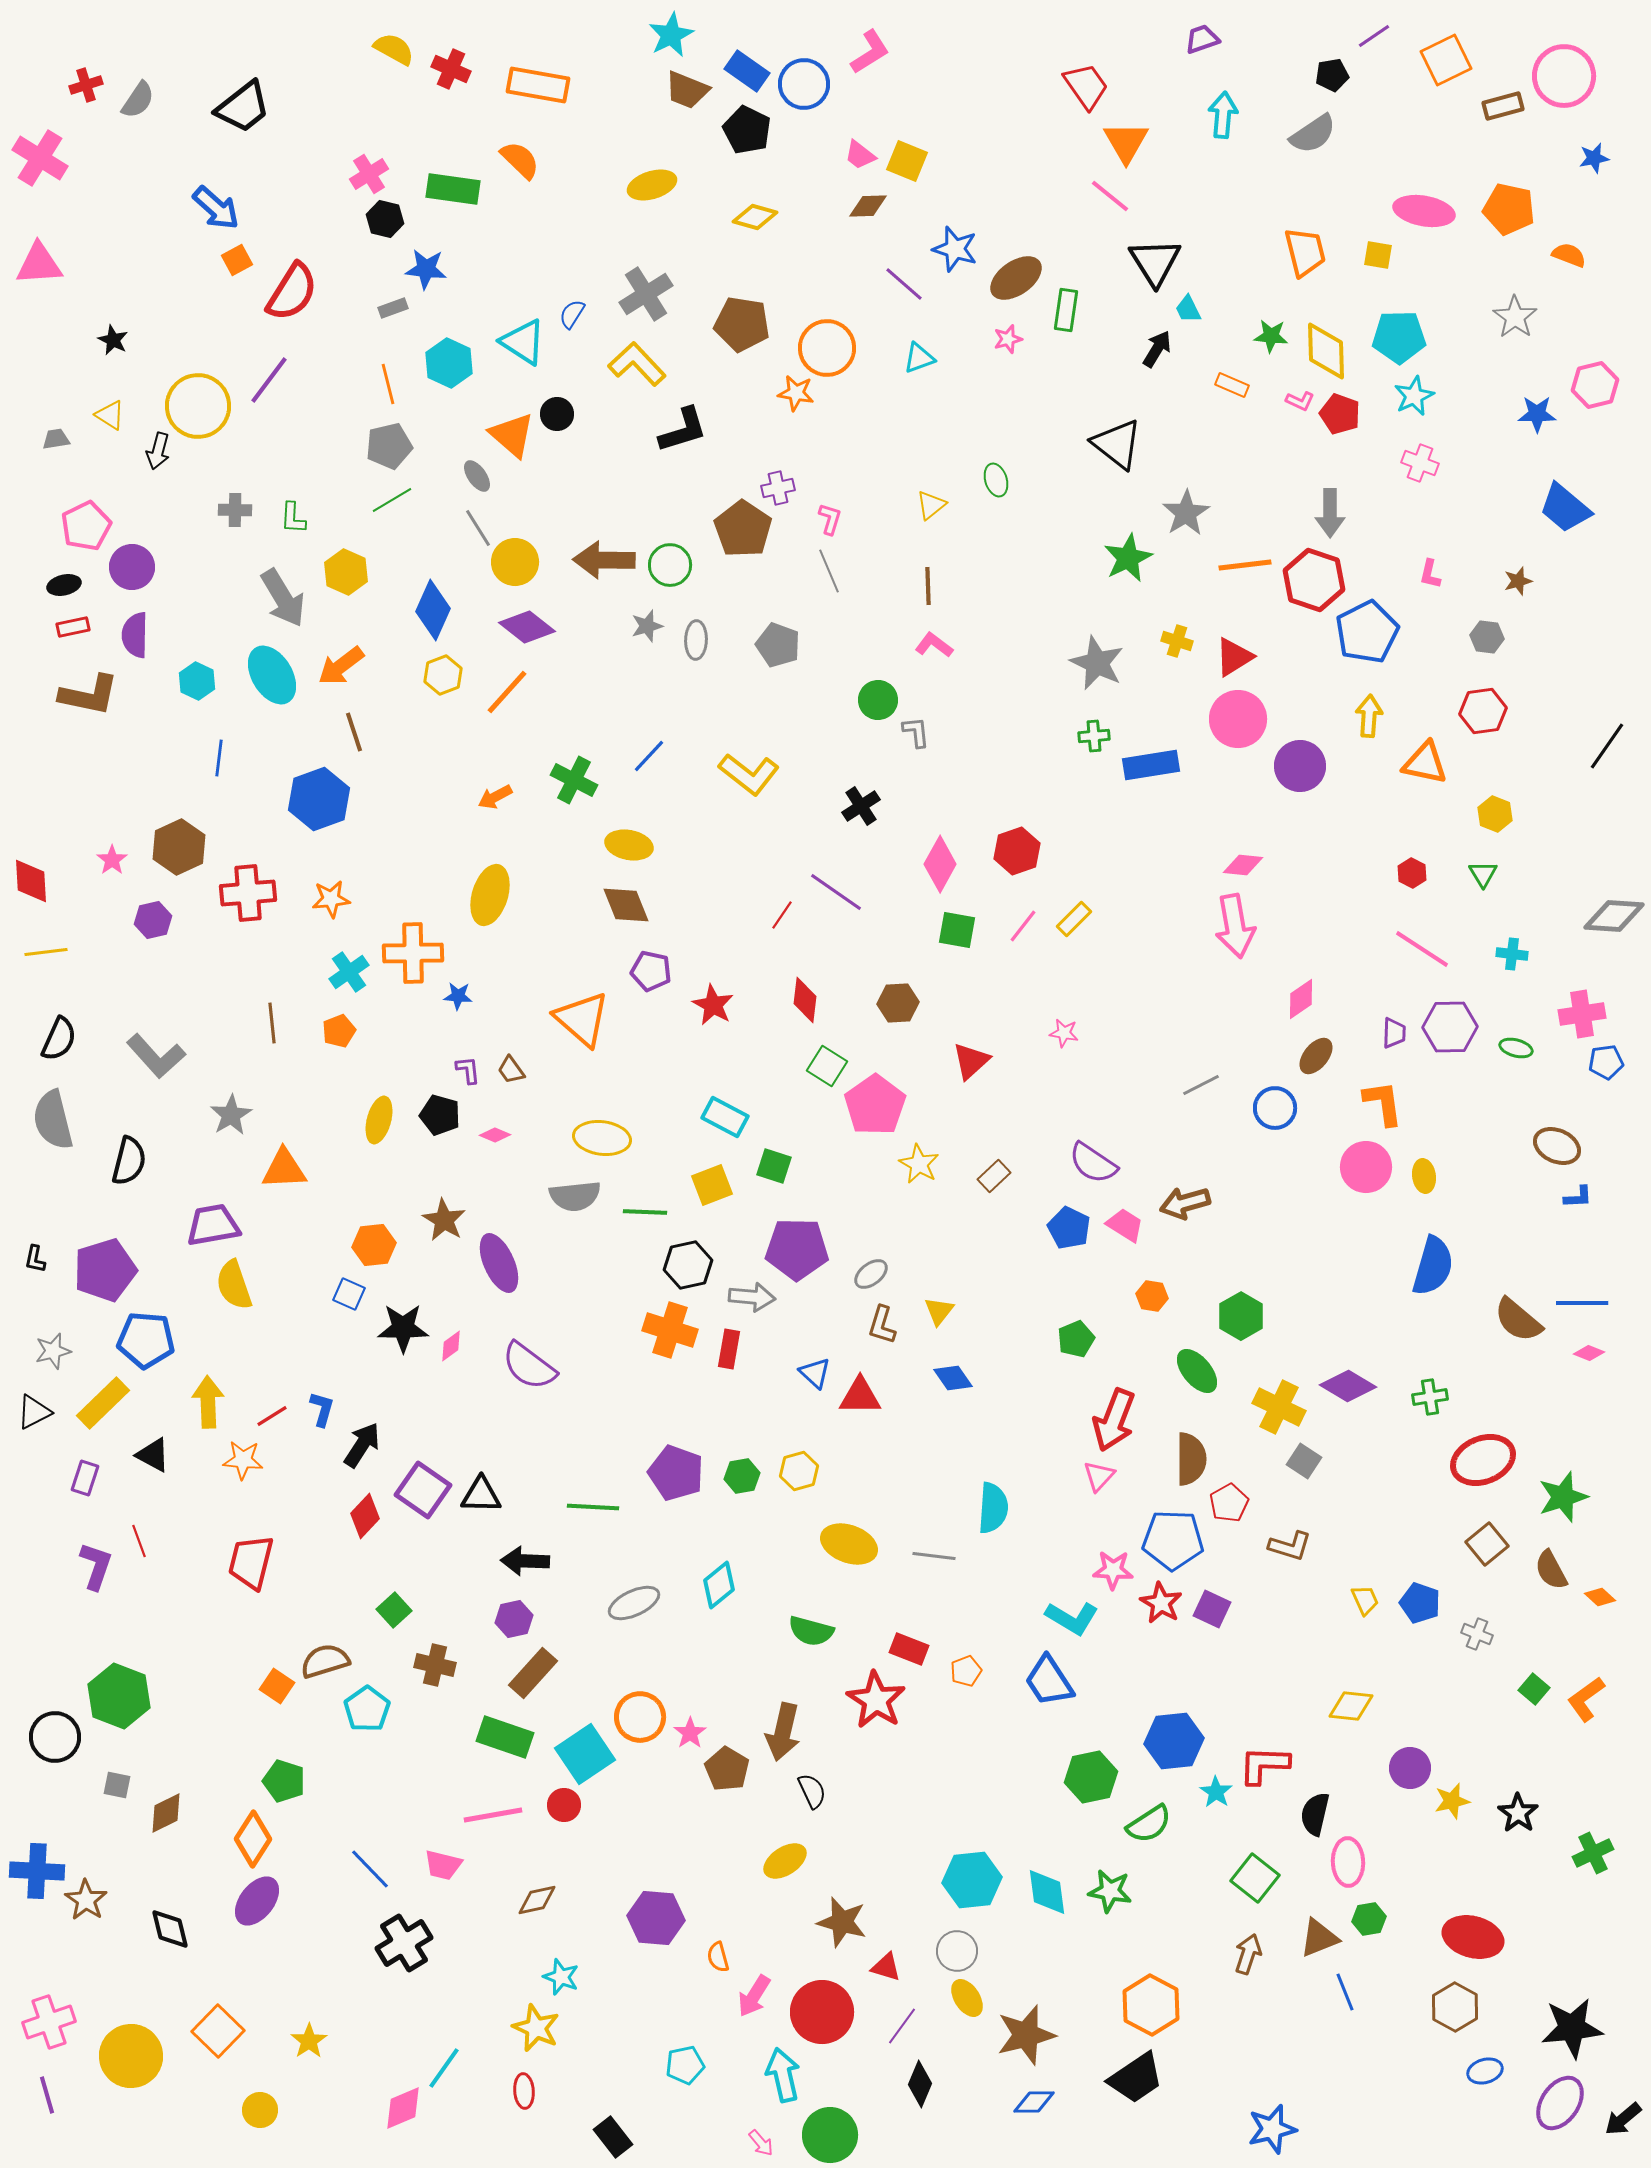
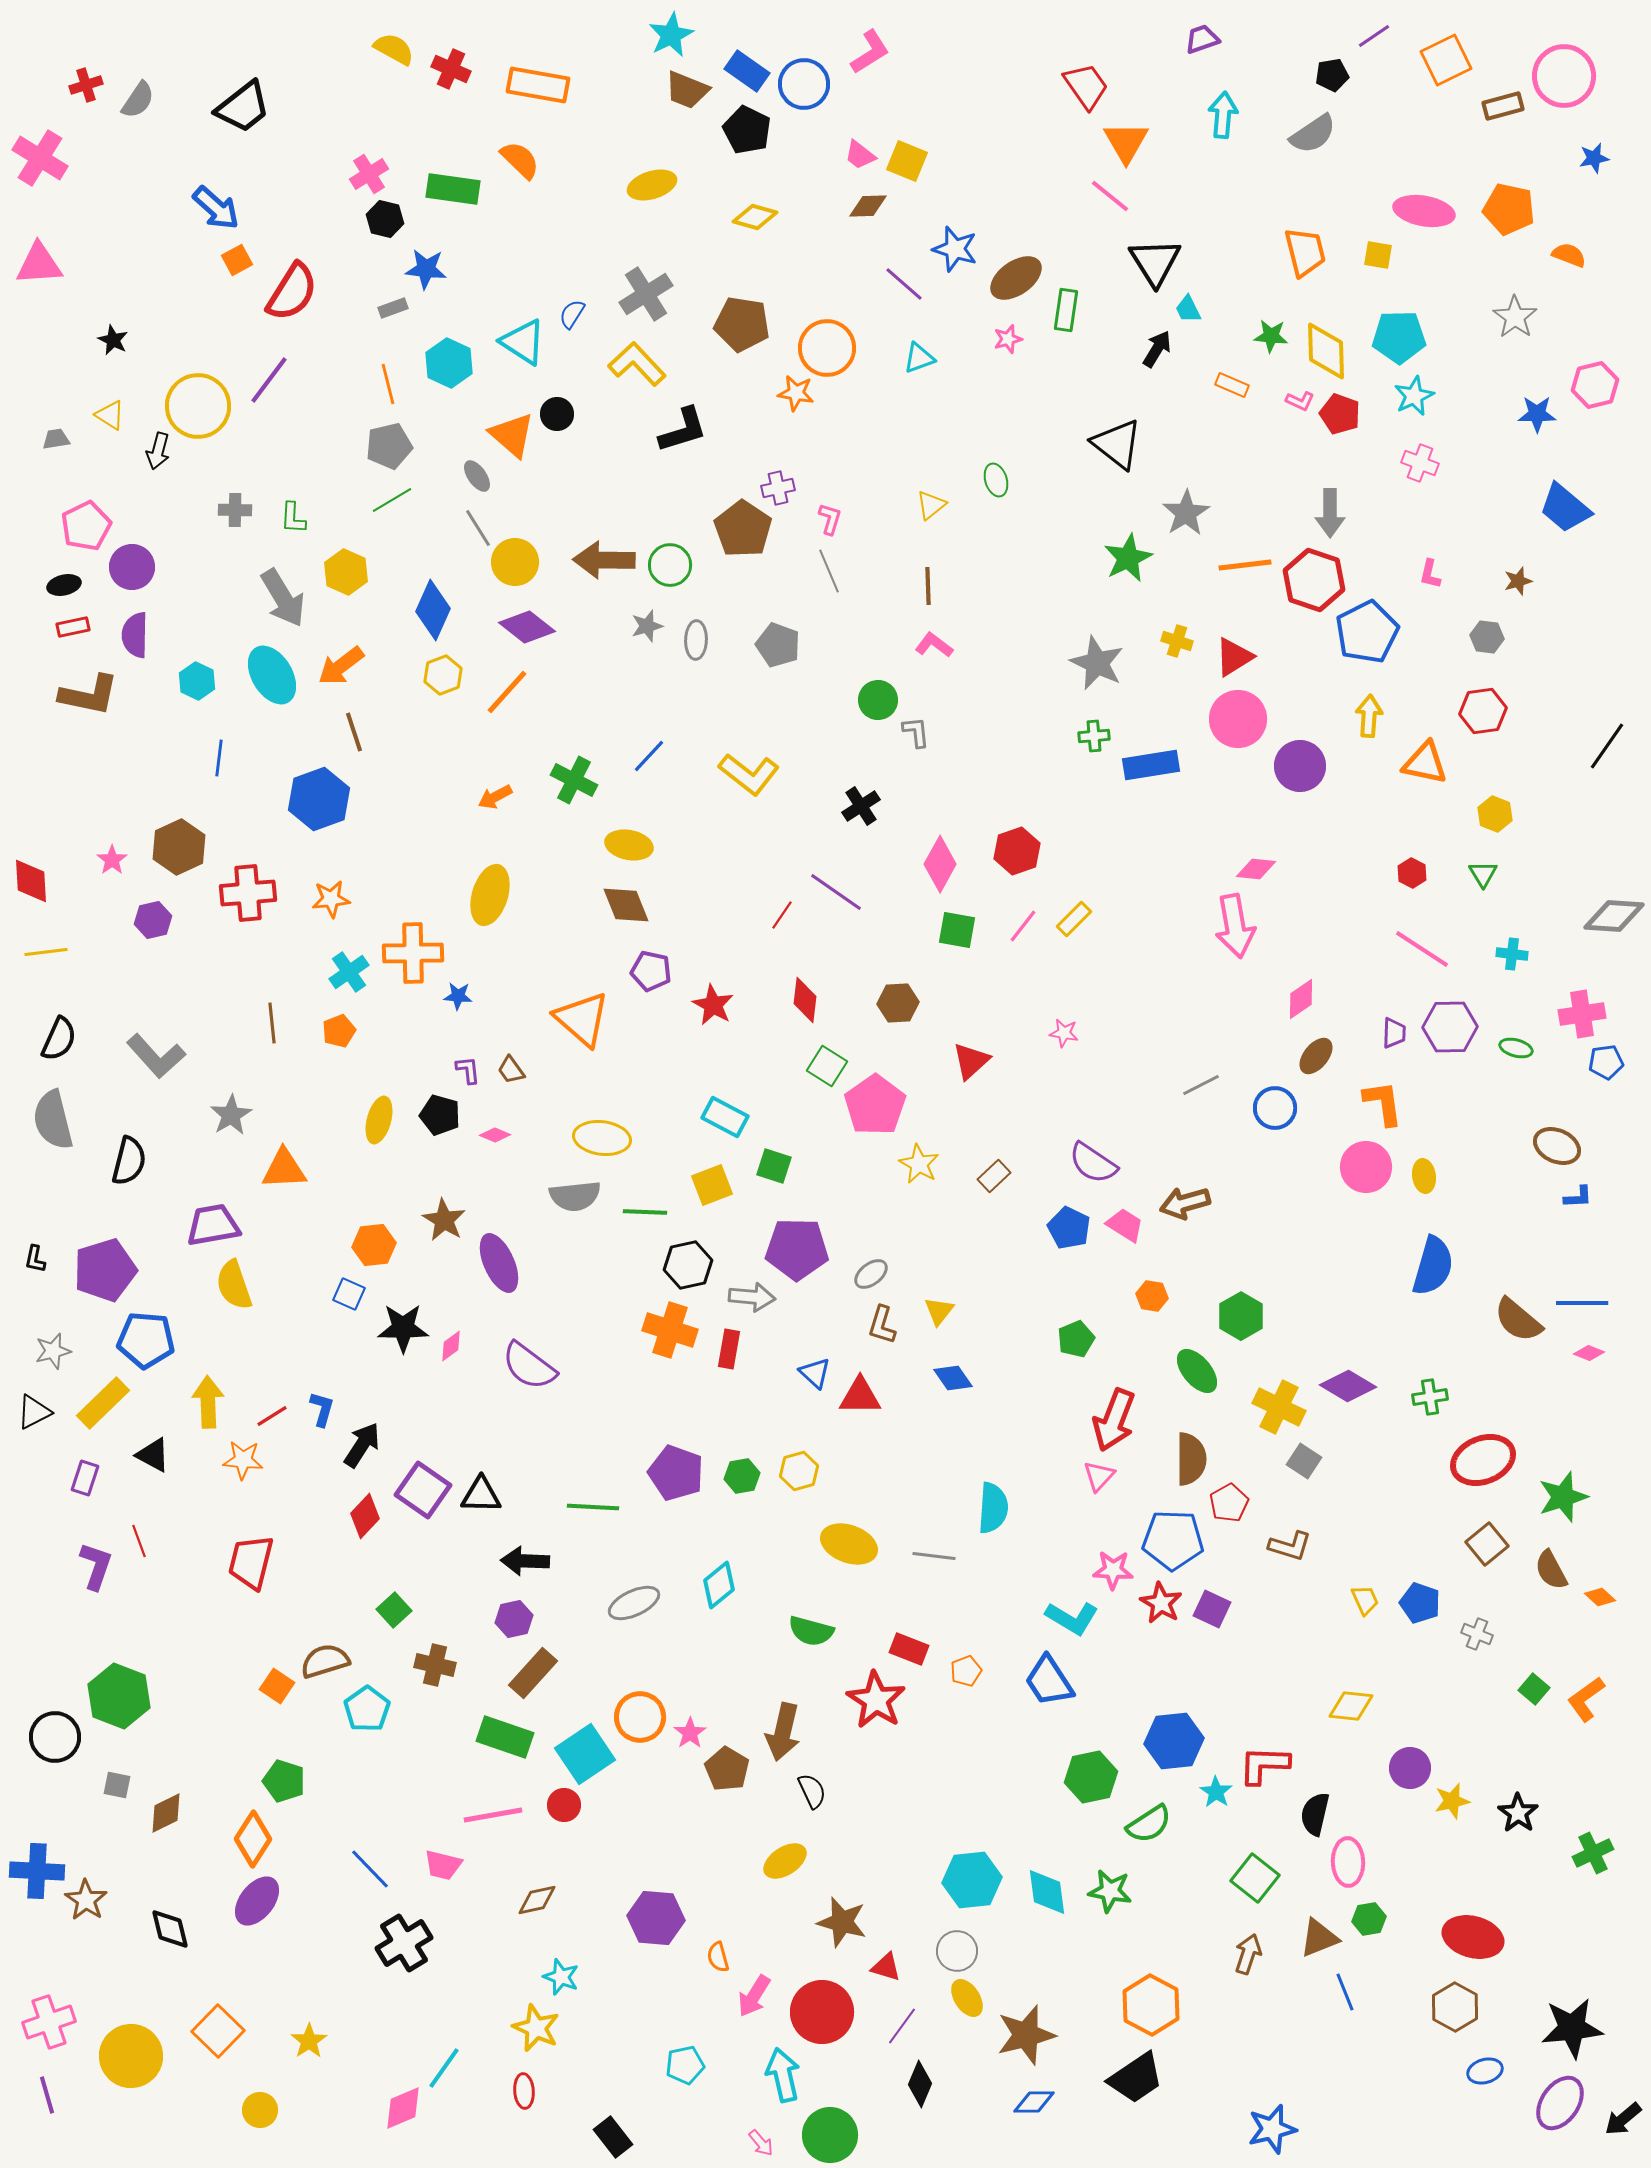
pink diamond at (1243, 865): moved 13 px right, 4 px down
